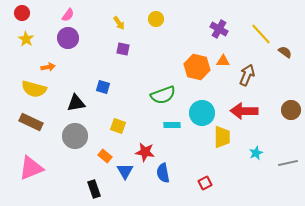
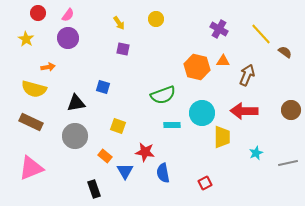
red circle: moved 16 px right
